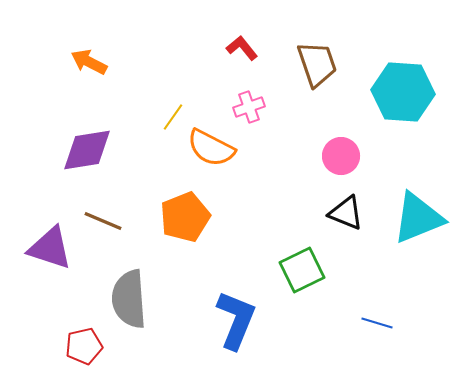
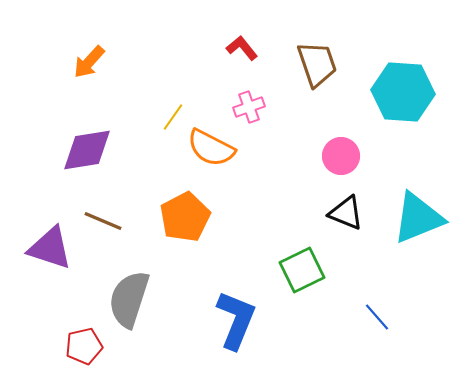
orange arrow: rotated 75 degrees counterclockwise
orange pentagon: rotated 6 degrees counterclockwise
gray semicircle: rotated 22 degrees clockwise
blue line: moved 6 px up; rotated 32 degrees clockwise
